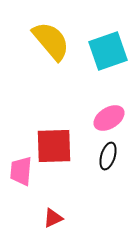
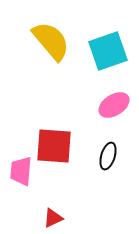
pink ellipse: moved 5 px right, 13 px up
red square: rotated 6 degrees clockwise
